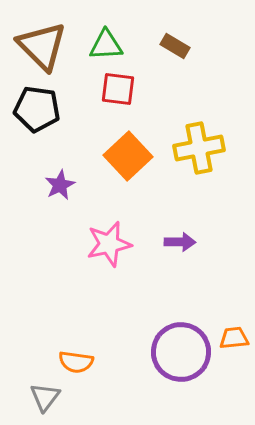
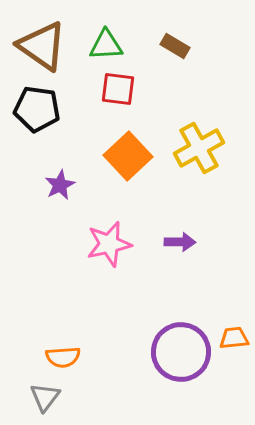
brown triangle: rotated 10 degrees counterclockwise
yellow cross: rotated 18 degrees counterclockwise
orange semicircle: moved 13 px left, 5 px up; rotated 12 degrees counterclockwise
